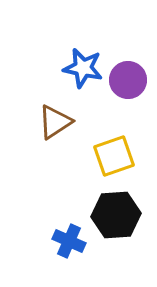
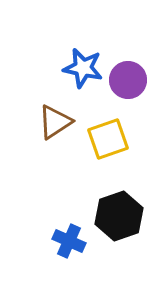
yellow square: moved 6 px left, 17 px up
black hexagon: moved 3 px right, 1 px down; rotated 15 degrees counterclockwise
